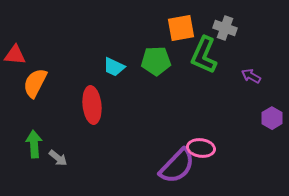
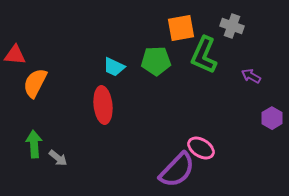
gray cross: moved 7 px right, 2 px up
red ellipse: moved 11 px right
pink ellipse: rotated 24 degrees clockwise
purple semicircle: moved 4 px down
